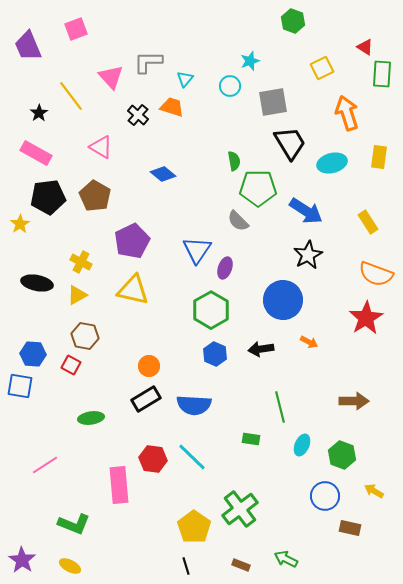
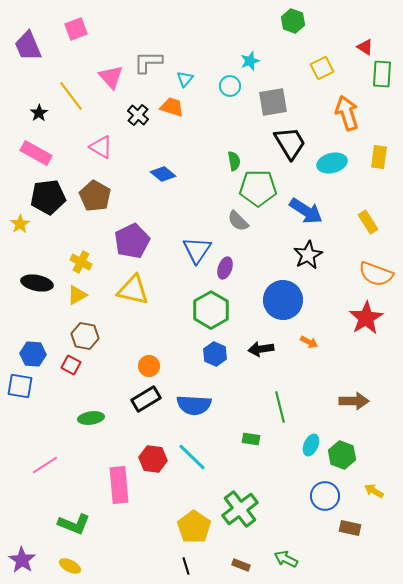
cyan ellipse at (302, 445): moved 9 px right
